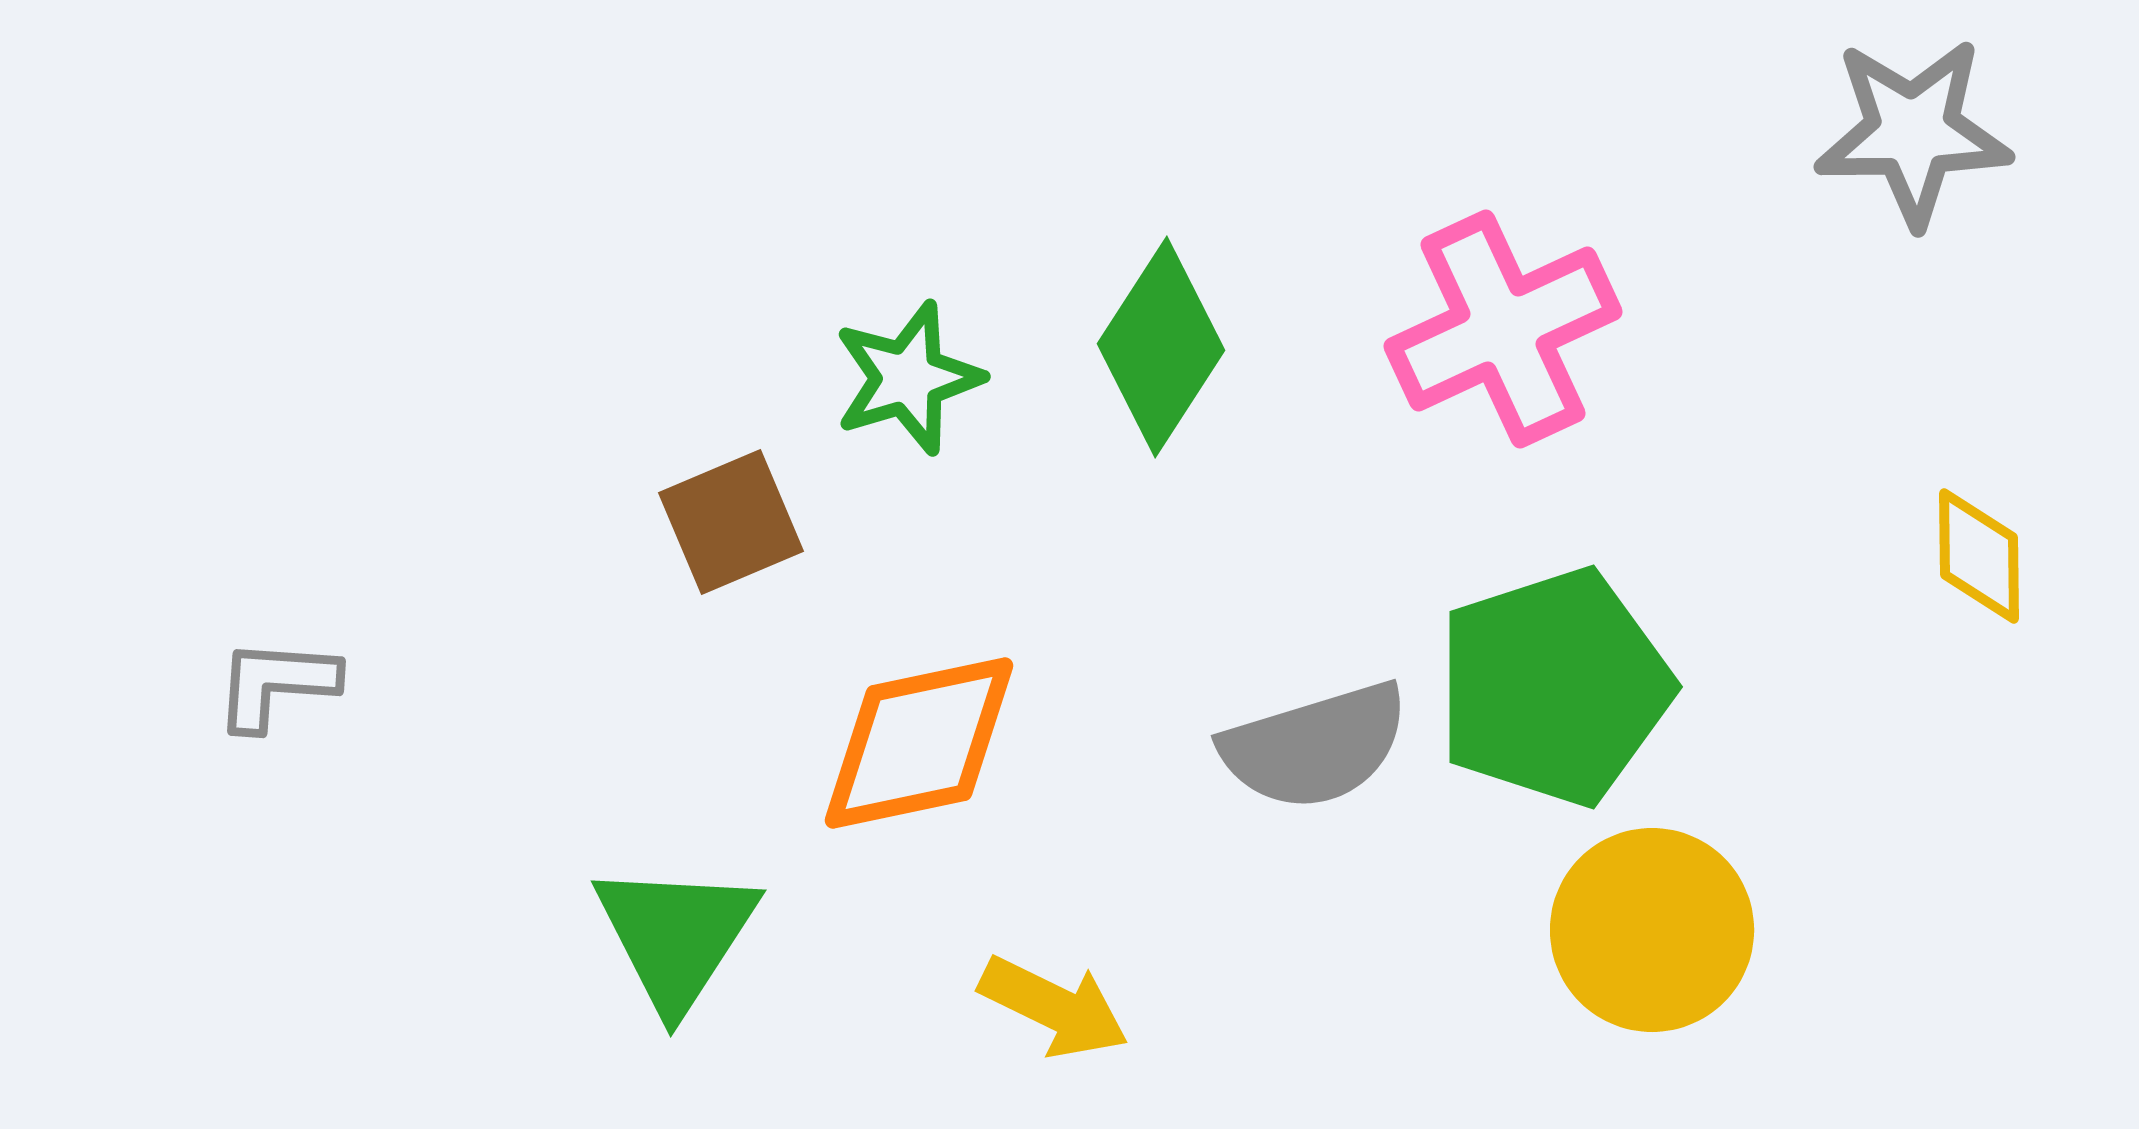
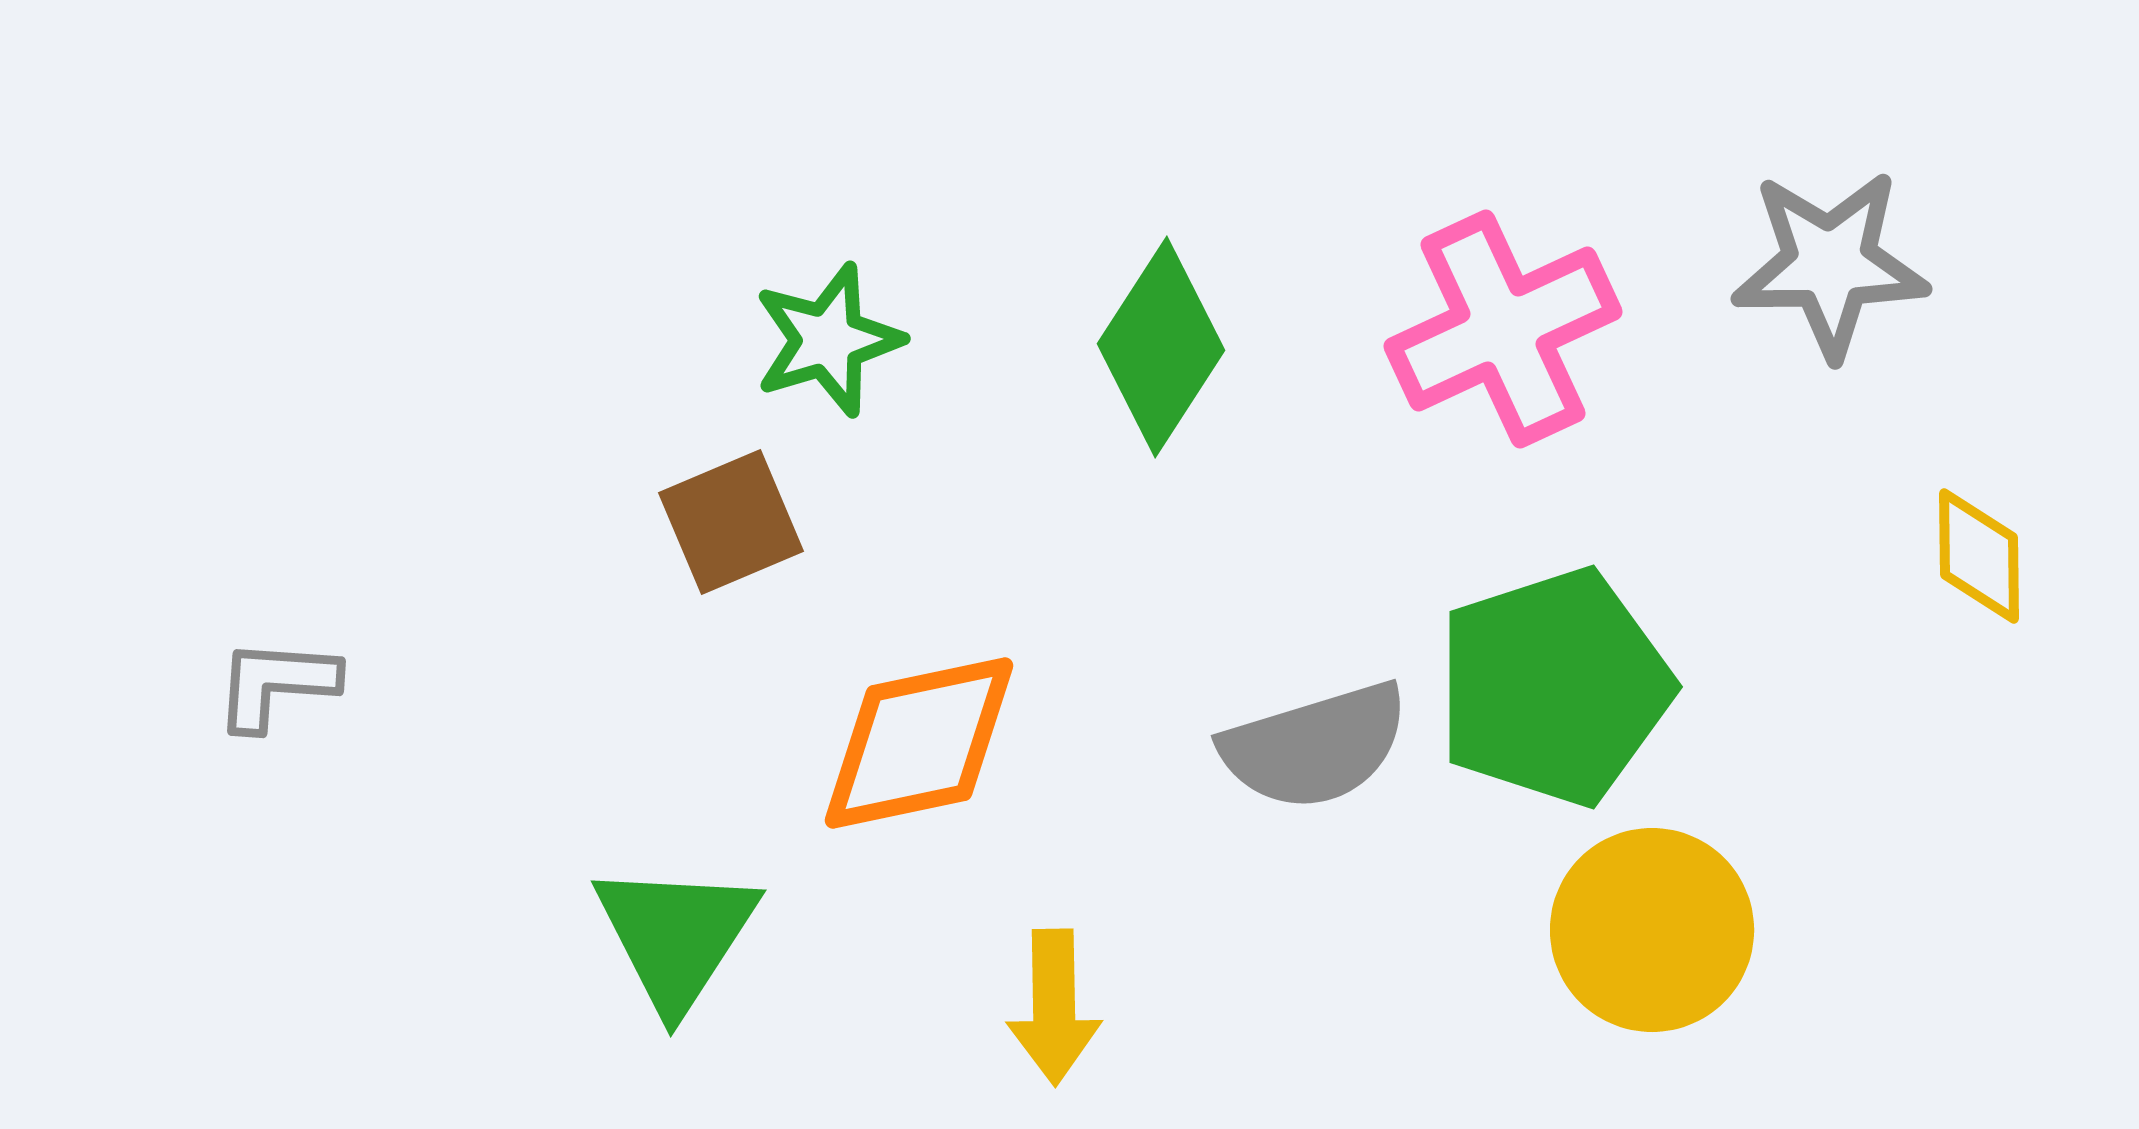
gray star: moved 83 px left, 132 px down
green star: moved 80 px left, 38 px up
yellow arrow: rotated 63 degrees clockwise
